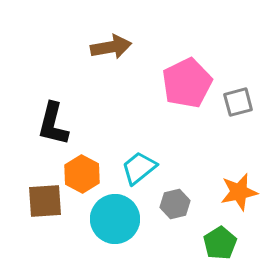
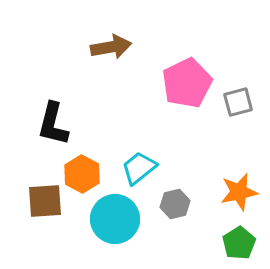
green pentagon: moved 19 px right
